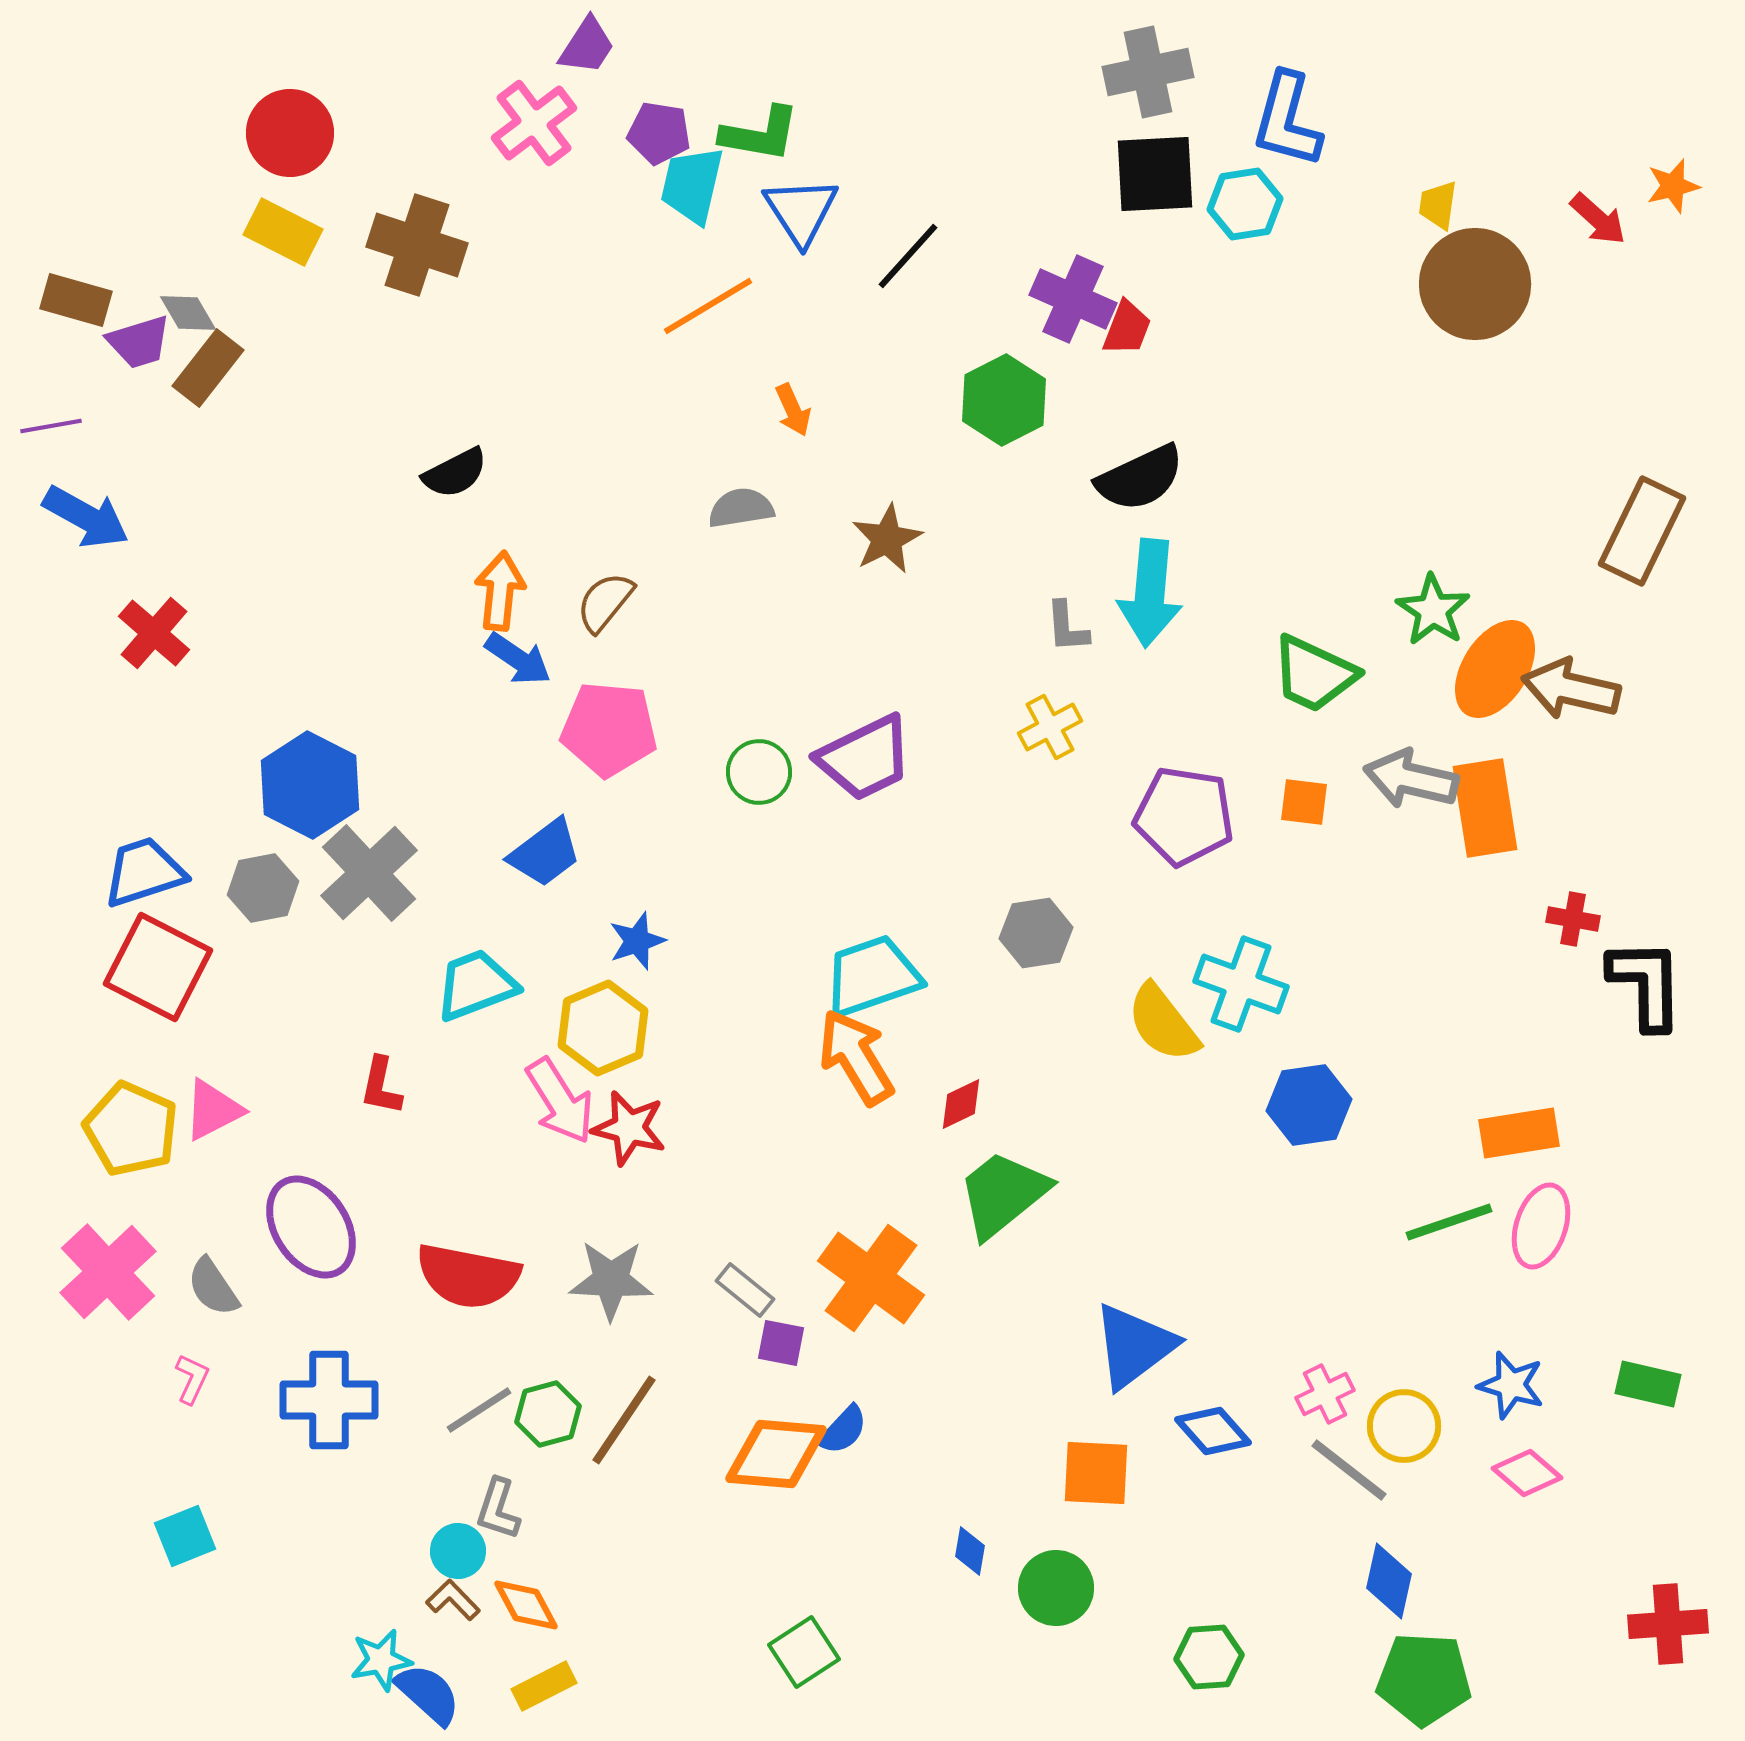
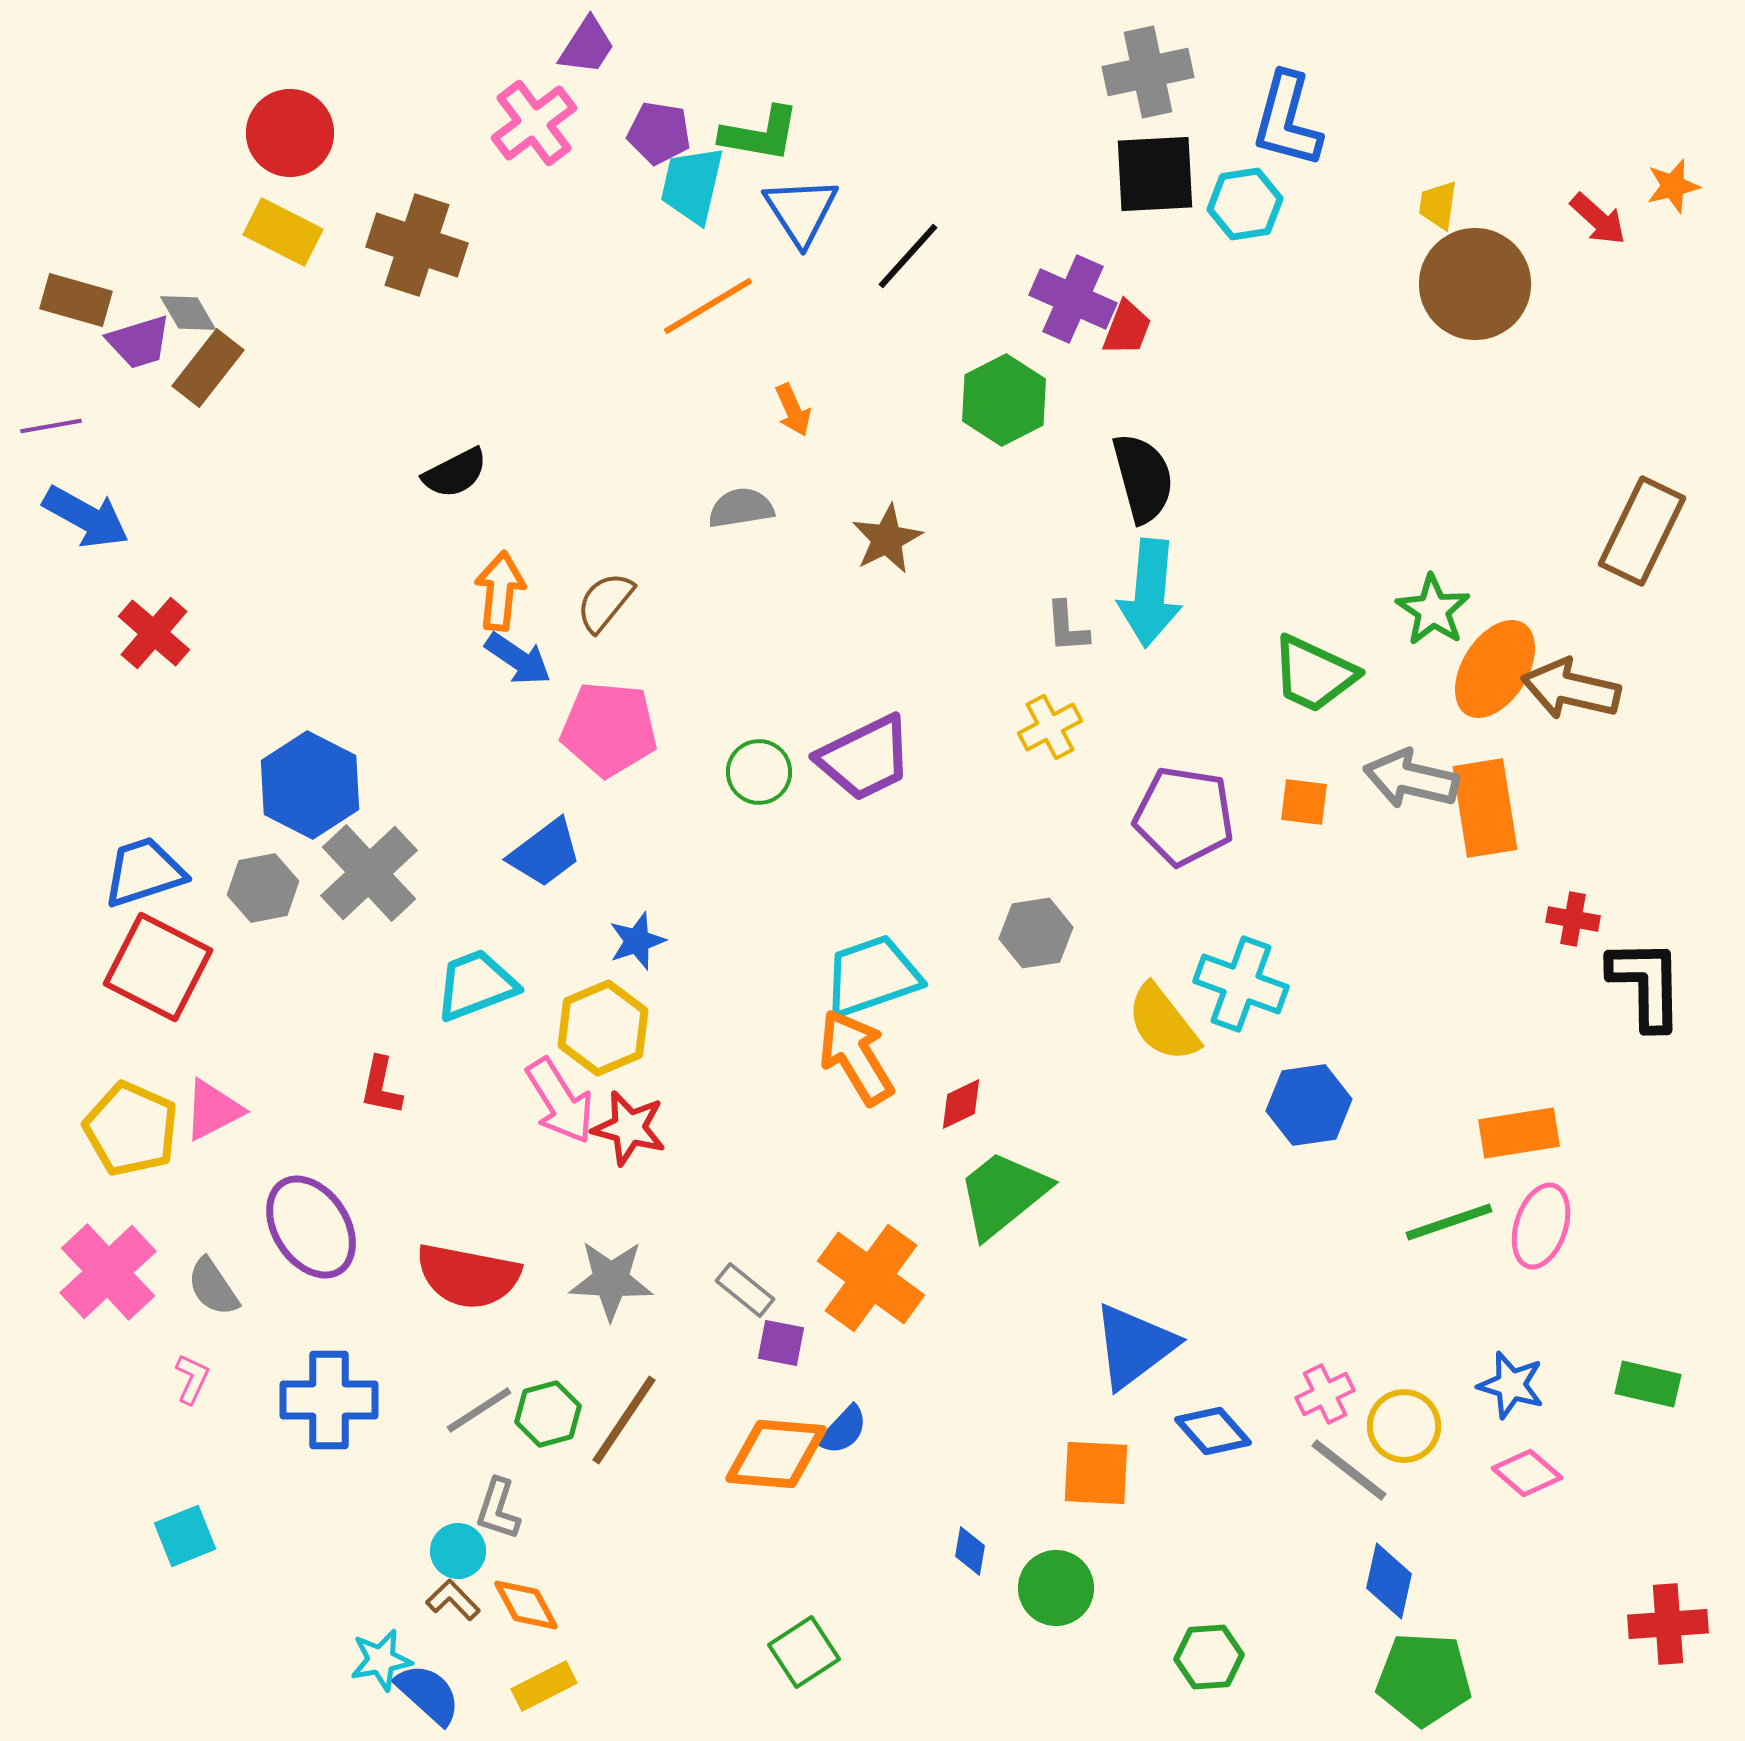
black semicircle at (1140, 478): moved 3 px right; rotated 80 degrees counterclockwise
